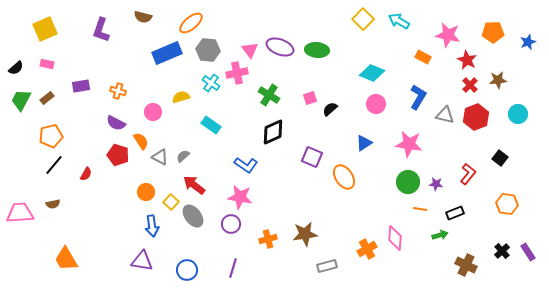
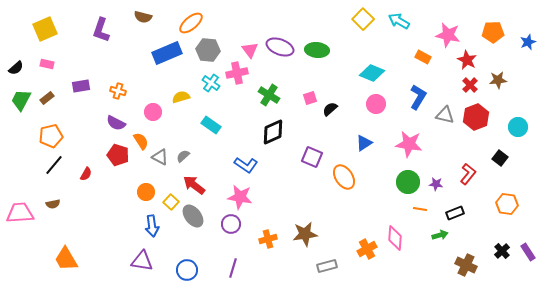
cyan circle at (518, 114): moved 13 px down
